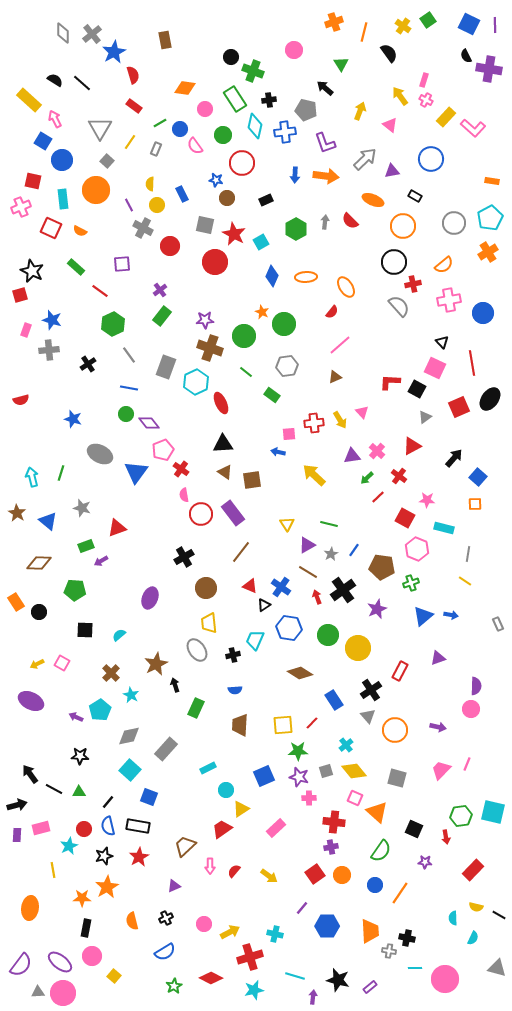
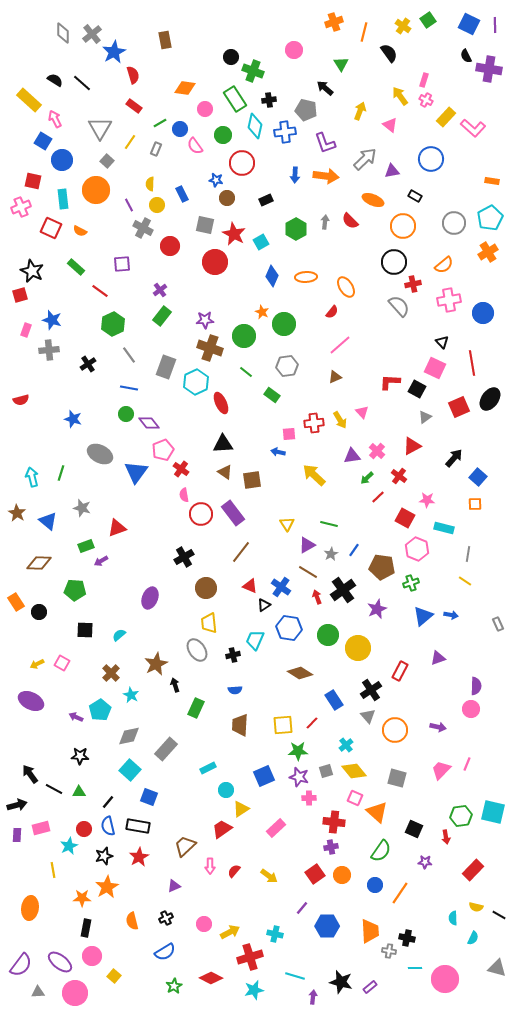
black star at (338, 980): moved 3 px right, 2 px down
pink circle at (63, 993): moved 12 px right
